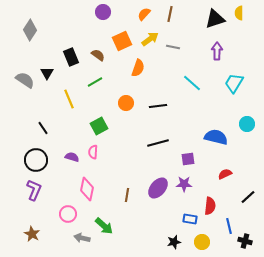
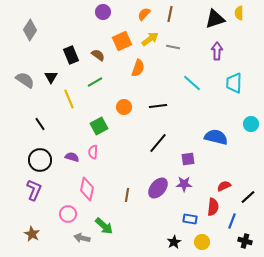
black rectangle at (71, 57): moved 2 px up
black triangle at (47, 73): moved 4 px right, 4 px down
cyan trapezoid at (234, 83): rotated 30 degrees counterclockwise
orange circle at (126, 103): moved 2 px left, 4 px down
cyan circle at (247, 124): moved 4 px right
black line at (43, 128): moved 3 px left, 4 px up
black line at (158, 143): rotated 35 degrees counterclockwise
black circle at (36, 160): moved 4 px right
red semicircle at (225, 174): moved 1 px left, 12 px down
red semicircle at (210, 206): moved 3 px right, 1 px down
blue line at (229, 226): moved 3 px right, 5 px up; rotated 35 degrees clockwise
black star at (174, 242): rotated 16 degrees counterclockwise
